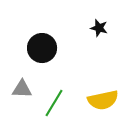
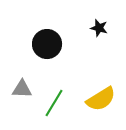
black circle: moved 5 px right, 4 px up
yellow semicircle: moved 2 px left, 1 px up; rotated 20 degrees counterclockwise
